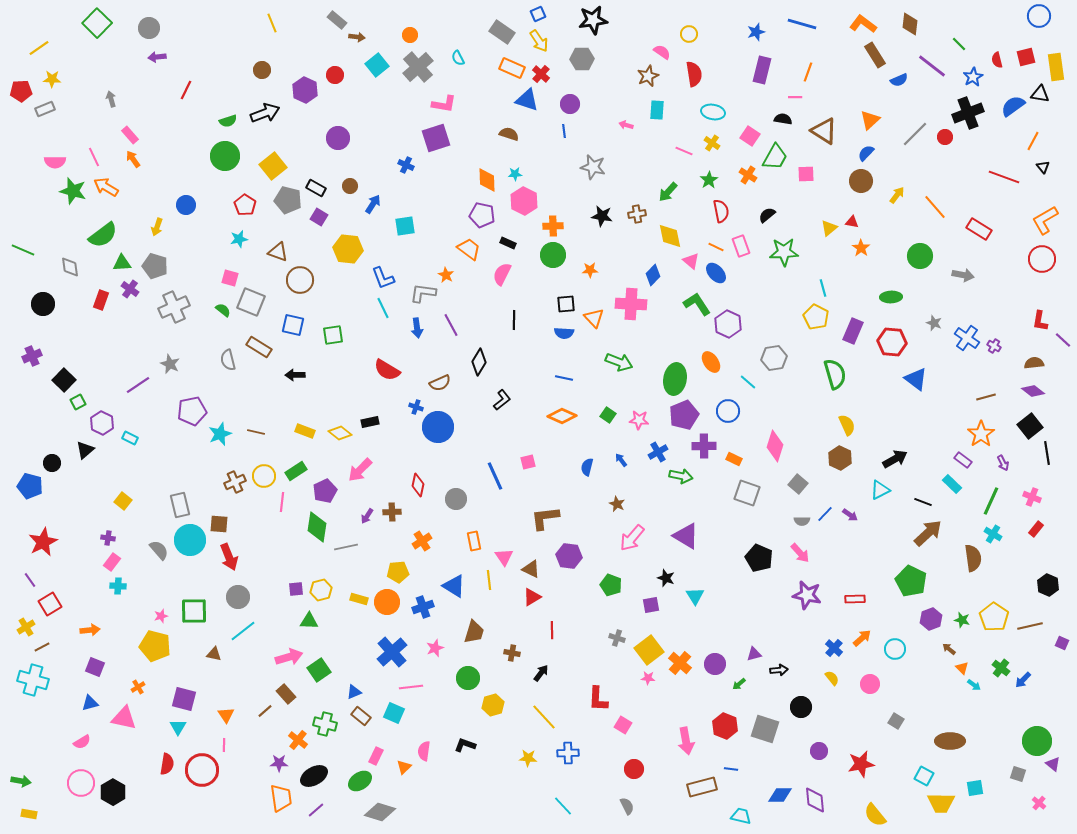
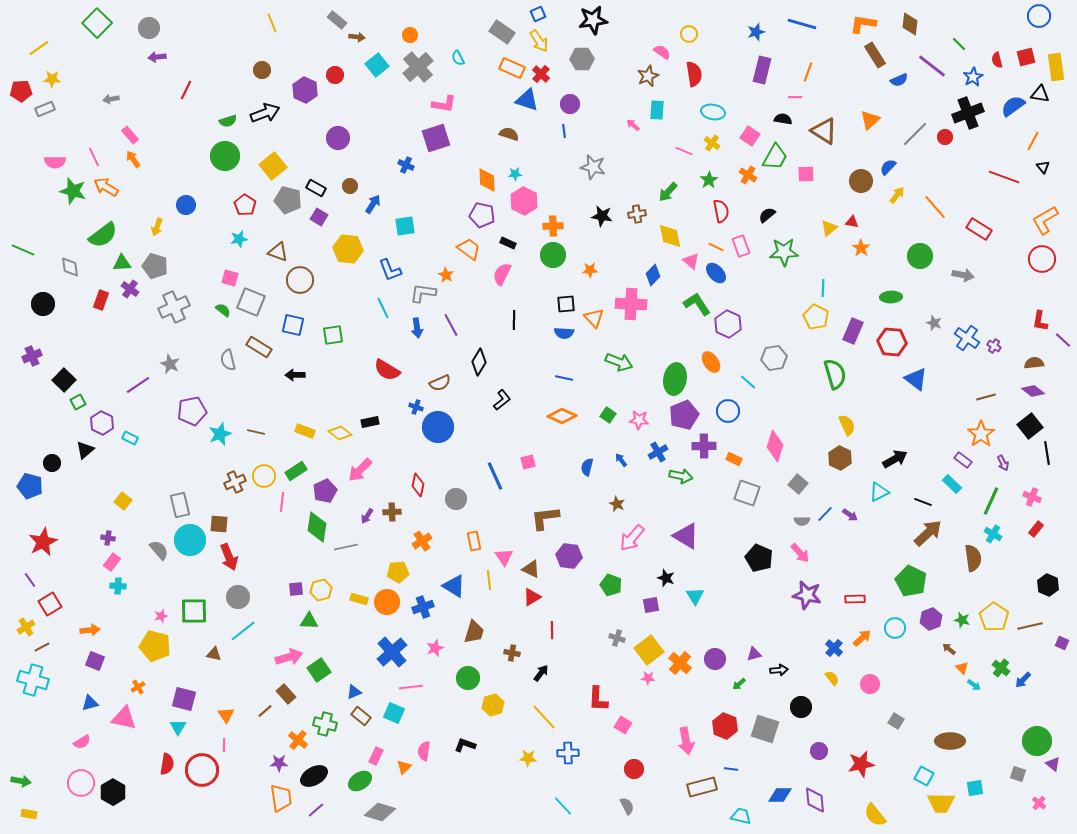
orange L-shape at (863, 24): rotated 28 degrees counterclockwise
gray arrow at (111, 99): rotated 84 degrees counterclockwise
pink arrow at (626, 125): moved 7 px right; rotated 24 degrees clockwise
blue semicircle at (866, 153): moved 22 px right, 14 px down
blue L-shape at (383, 278): moved 7 px right, 8 px up
cyan line at (823, 288): rotated 18 degrees clockwise
cyan triangle at (880, 490): moved 1 px left, 2 px down
cyan circle at (895, 649): moved 21 px up
purple circle at (715, 664): moved 5 px up
purple square at (95, 667): moved 6 px up
